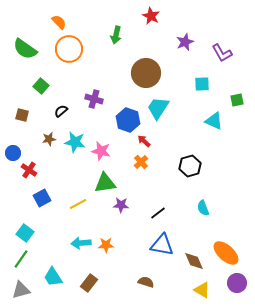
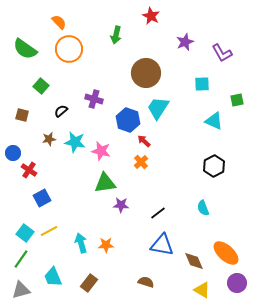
black hexagon at (190, 166): moved 24 px right; rotated 10 degrees counterclockwise
yellow line at (78, 204): moved 29 px left, 27 px down
cyan arrow at (81, 243): rotated 78 degrees clockwise
cyan trapezoid at (53, 277): rotated 10 degrees clockwise
